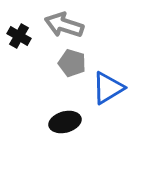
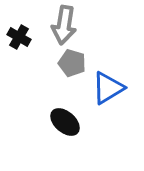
gray arrow: rotated 99 degrees counterclockwise
black cross: moved 1 px down
black ellipse: rotated 56 degrees clockwise
